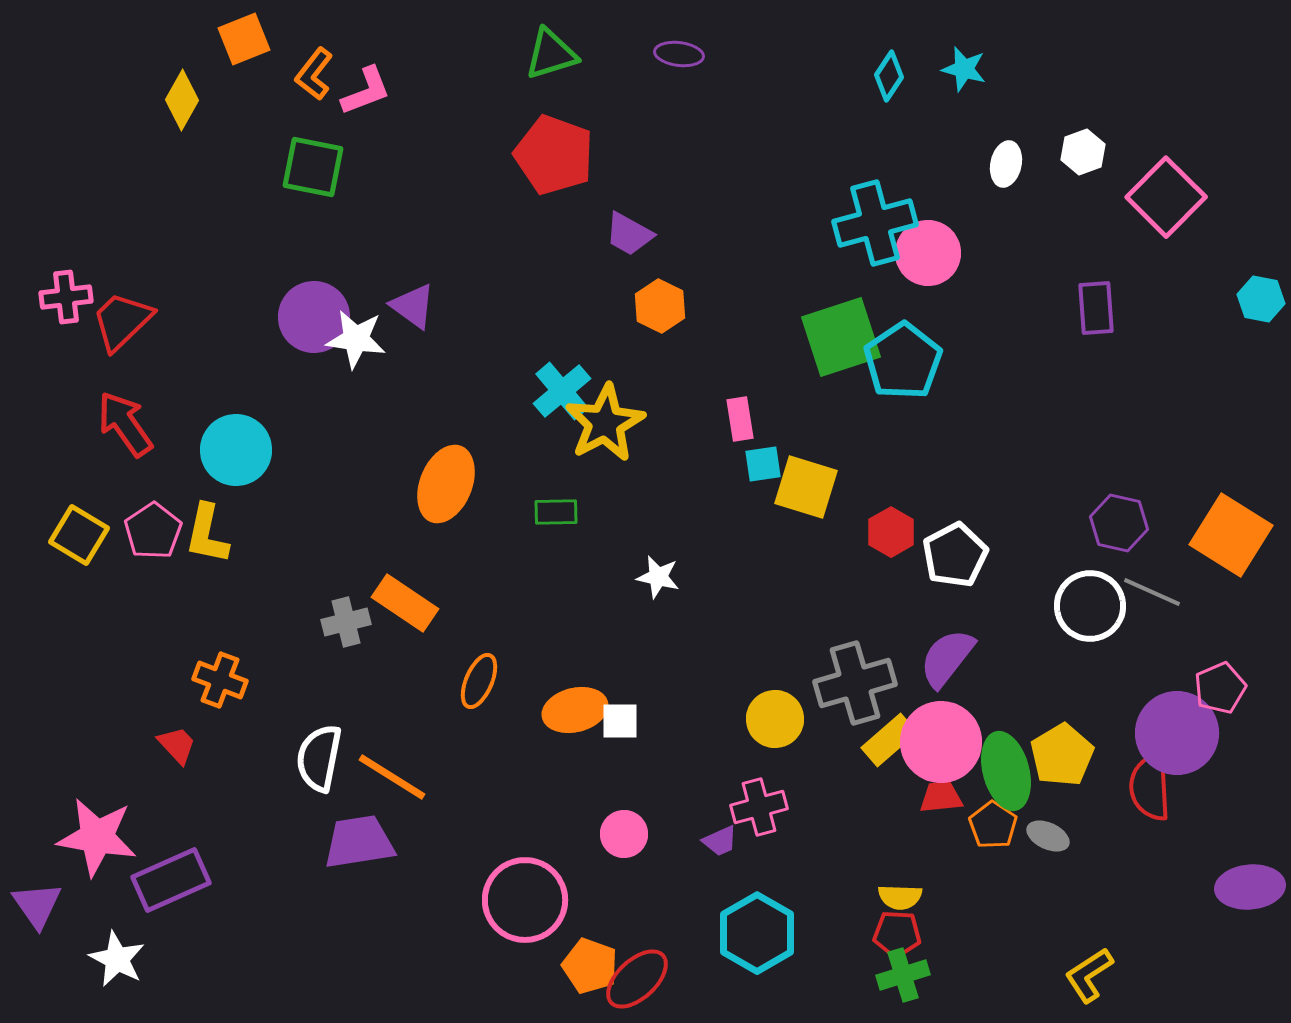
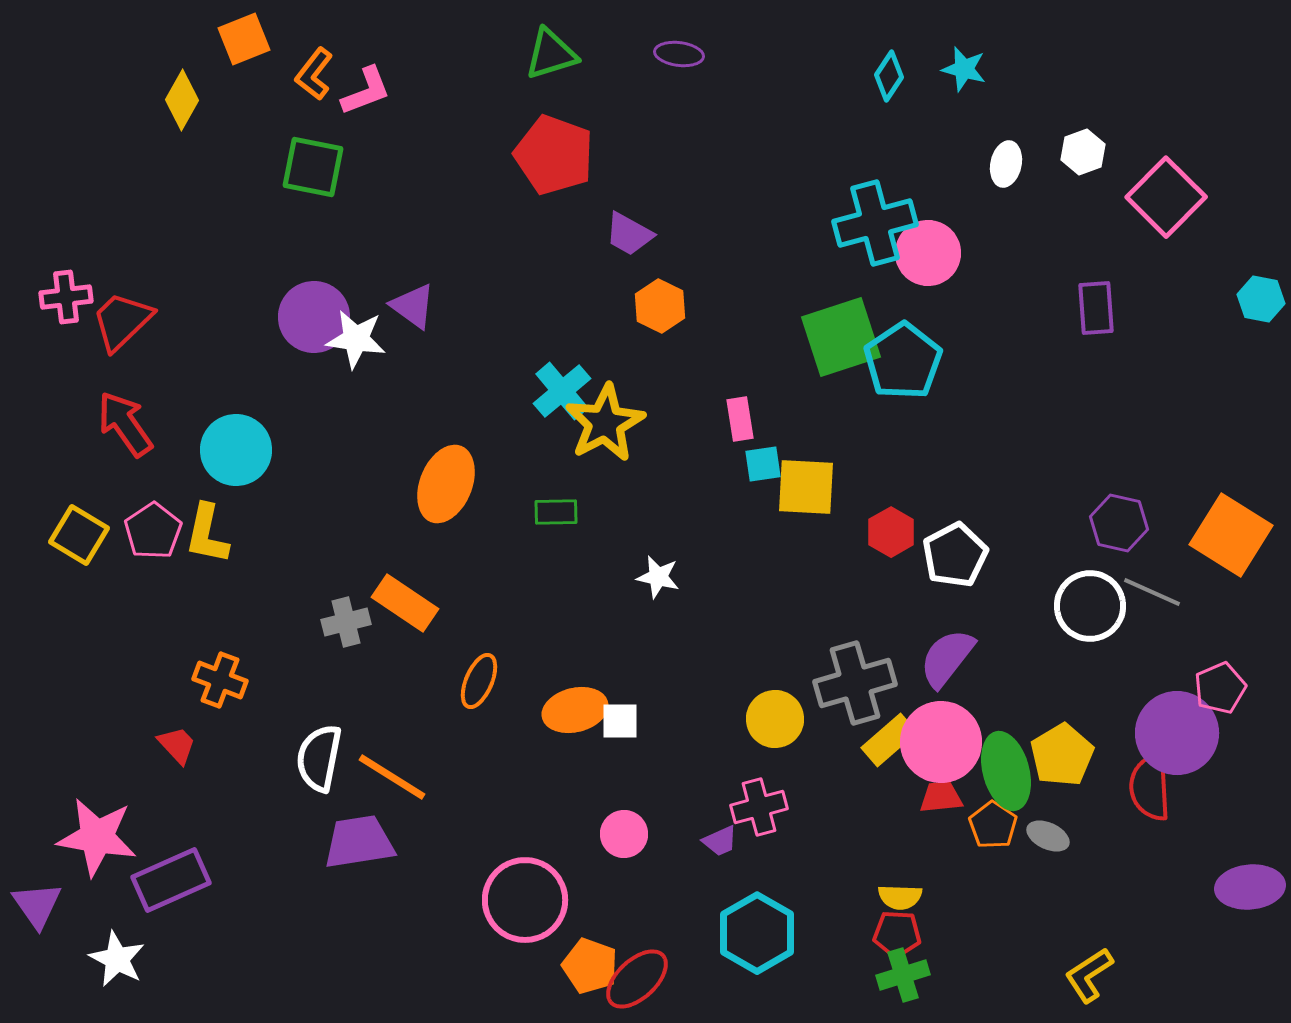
yellow square at (806, 487): rotated 14 degrees counterclockwise
